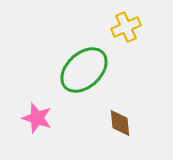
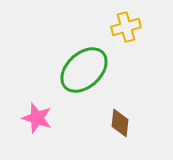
yellow cross: rotated 8 degrees clockwise
brown diamond: rotated 12 degrees clockwise
